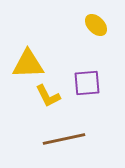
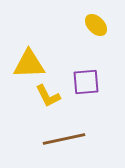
yellow triangle: moved 1 px right
purple square: moved 1 px left, 1 px up
